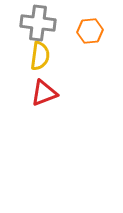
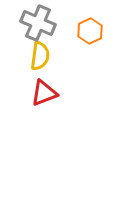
gray cross: rotated 16 degrees clockwise
orange hexagon: rotated 20 degrees counterclockwise
